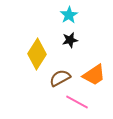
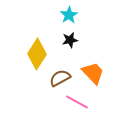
orange trapezoid: moved 1 px left, 2 px up; rotated 100 degrees counterclockwise
